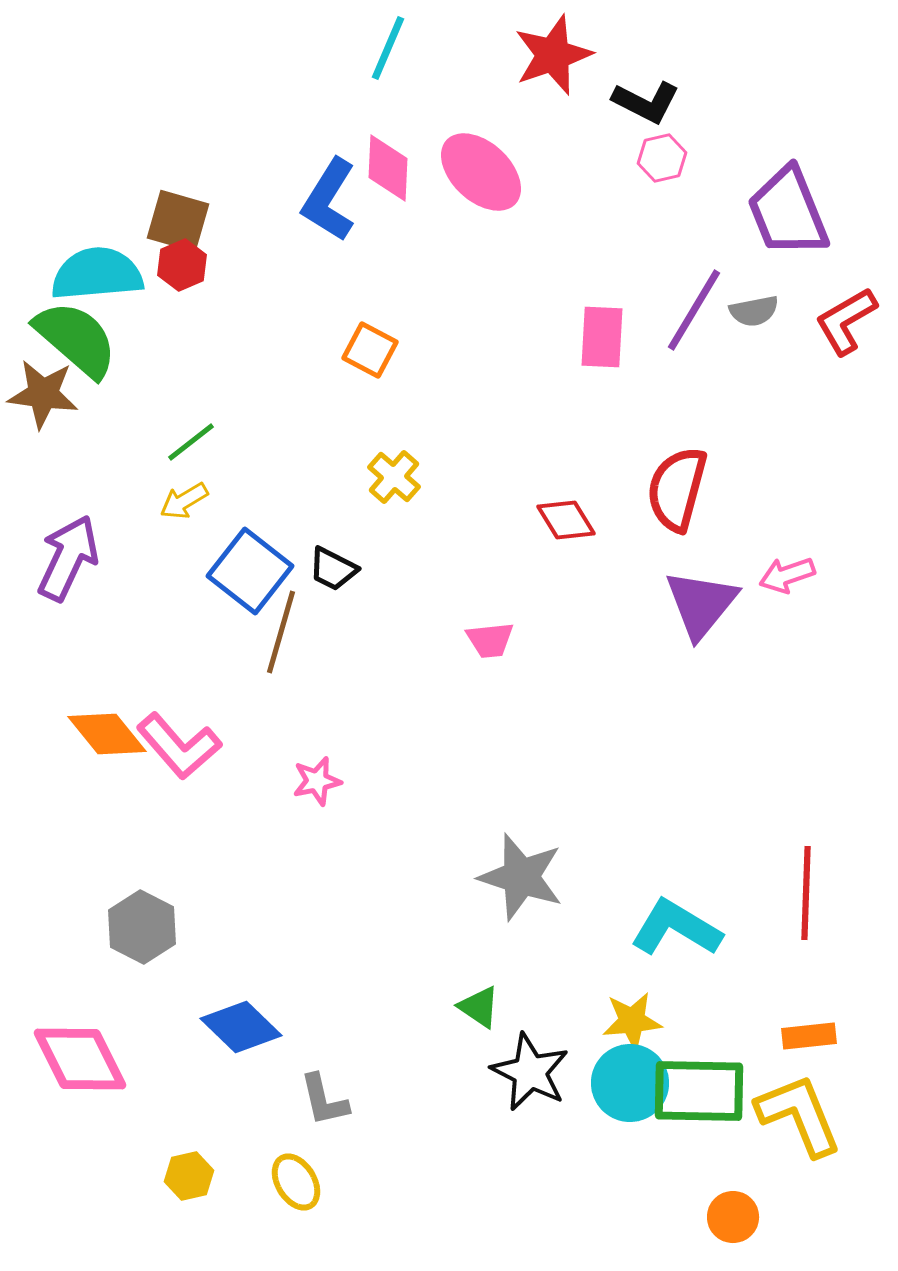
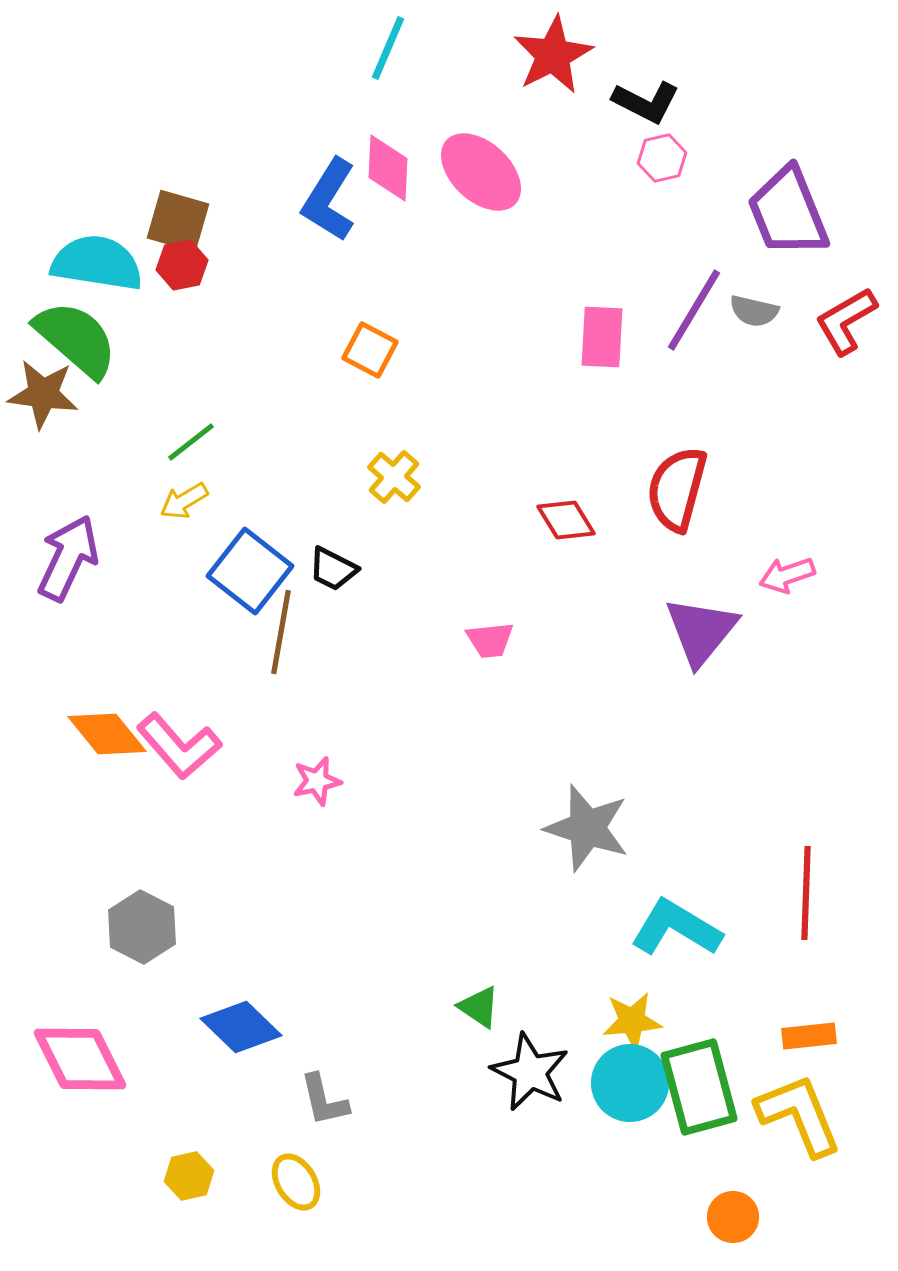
red star at (553, 55): rotated 8 degrees counterclockwise
red hexagon at (182, 265): rotated 12 degrees clockwise
cyan semicircle at (97, 274): moved 11 px up; rotated 14 degrees clockwise
gray semicircle at (754, 311): rotated 24 degrees clockwise
purple triangle at (701, 604): moved 27 px down
brown line at (281, 632): rotated 6 degrees counterclockwise
gray star at (521, 877): moved 66 px right, 49 px up
green rectangle at (699, 1091): moved 4 px up; rotated 74 degrees clockwise
